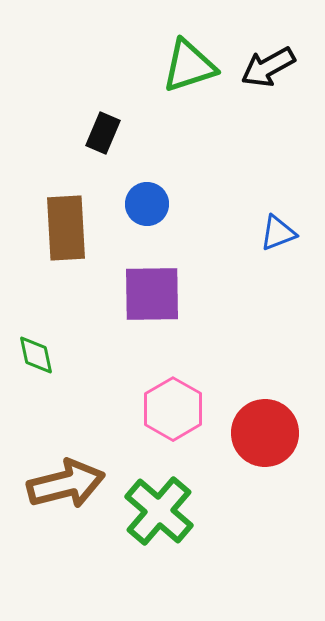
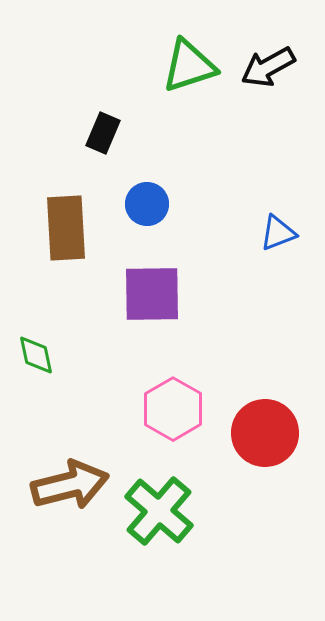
brown arrow: moved 4 px right, 1 px down
